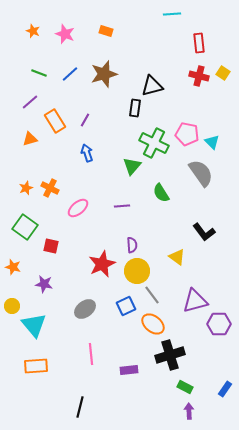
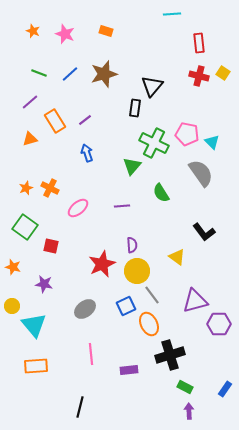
black triangle at (152, 86): rotated 35 degrees counterclockwise
purple line at (85, 120): rotated 24 degrees clockwise
orange ellipse at (153, 324): moved 4 px left; rotated 25 degrees clockwise
